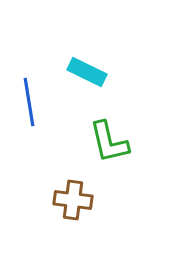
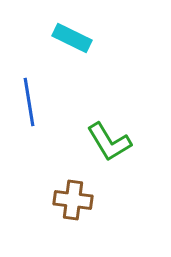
cyan rectangle: moved 15 px left, 34 px up
green L-shape: rotated 18 degrees counterclockwise
